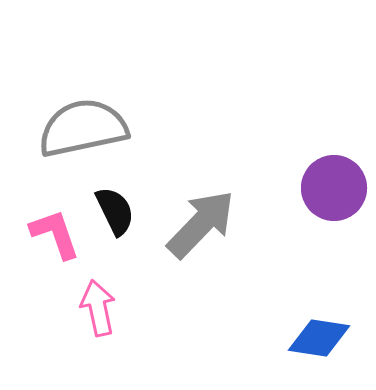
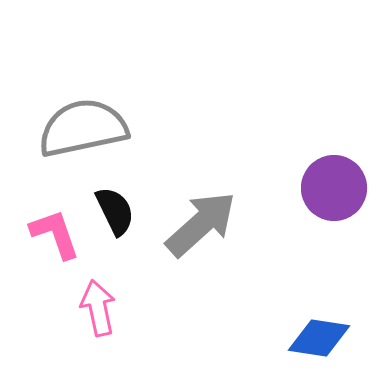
gray arrow: rotated 4 degrees clockwise
